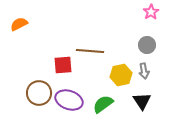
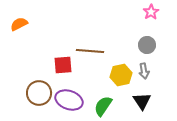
green semicircle: moved 2 px down; rotated 20 degrees counterclockwise
